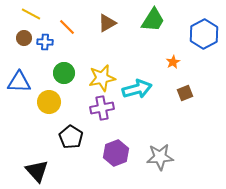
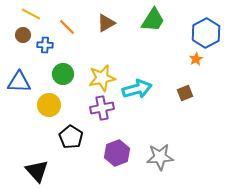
brown triangle: moved 1 px left
blue hexagon: moved 2 px right, 1 px up
brown circle: moved 1 px left, 3 px up
blue cross: moved 3 px down
orange star: moved 23 px right, 3 px up
green circle: moved 1 px left, 1 px down
yellow circle: moved 3 px down
purple hexagon: moved 1 px right
